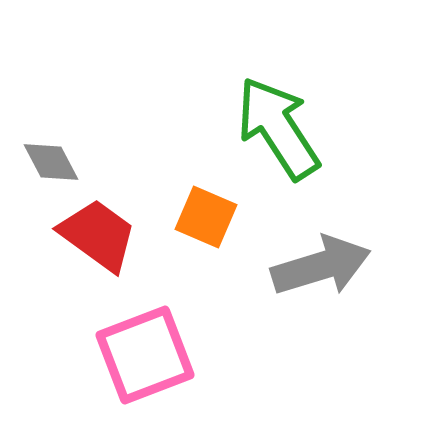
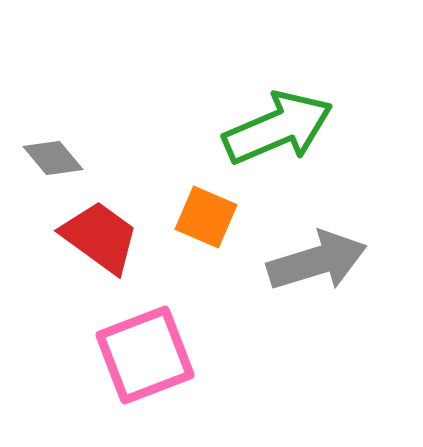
green arrow: rotated 100 degrees clockwise
gray diamond: moved 2 px right, 4 px up; rotated 12 degrees counterclockwise
red trapezoid: moved 2 px right, 2 px down
gray arrow: moved 4 px left, 5 px up
